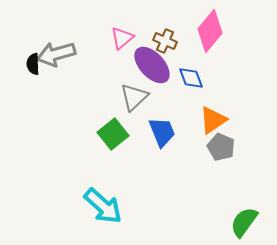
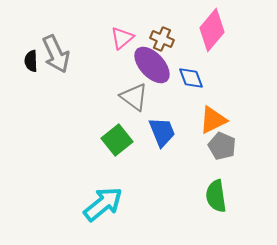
pink diamond: moved 2 px right, 1 px up
brown cross: moved 3 px left, 2 px up
gray arrow: rotated 99 degrees counterclockwise
black semicircle: moved 2 px left, 3 px up
gray triangle: rotated 40 degrees counterclockwise
orange triangle: rotated 8 degrees clockwise
green square: moved 4 px right, 6 px down
gray pentagon: moved 1 px right, 1 px up
cyan arrow: moved 2 px up; rotated 81 degrees counterclockwise
green semicircle: moved 28 px left, 26 px up; rotated 44 degrees counterclockwise
